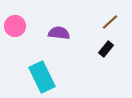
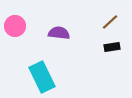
black rectangle: moved 6 px right, 2 px up; rotated 42 degrees clockwise
